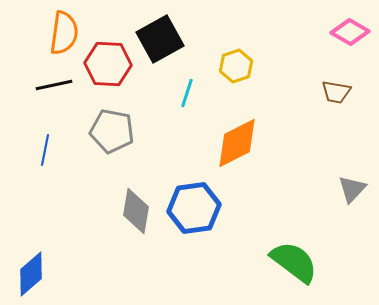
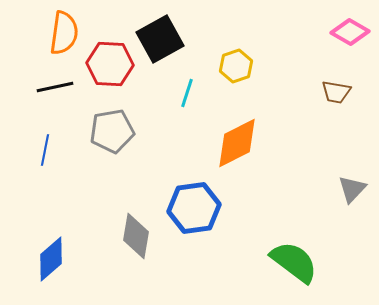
red hexagon: moved 2 px right
black line: moved 1 px right, 2 px down
gray pentagon: rotated 21 degrees counterclockwise
gray diamond: moved 25 px down
blue diamond: moved 20 px right, 15 px up
